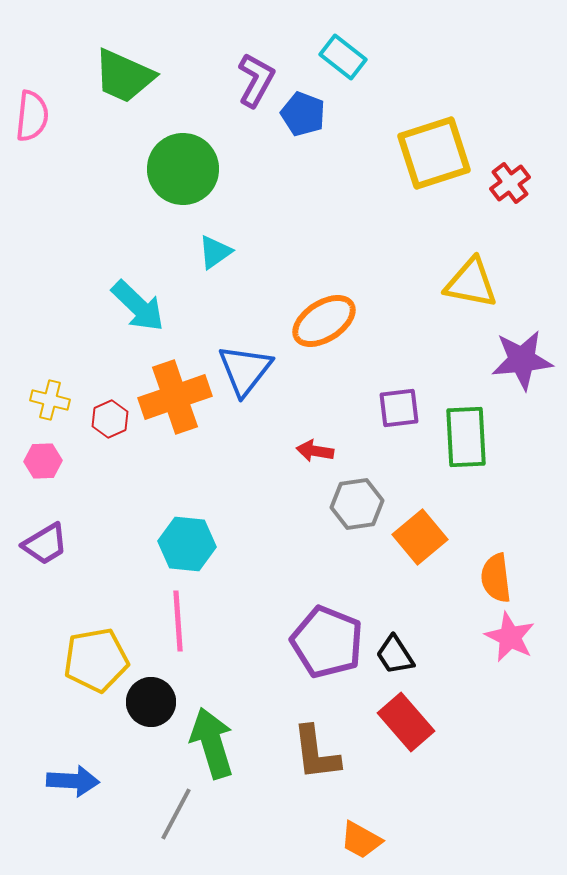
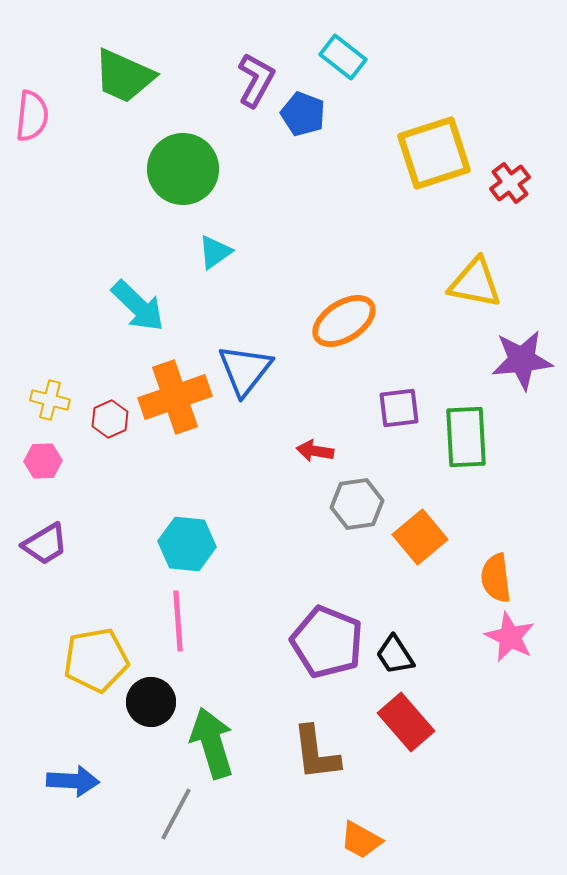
yellow triangle: moved 4 px right
orange ellipse: moved 20 px right
